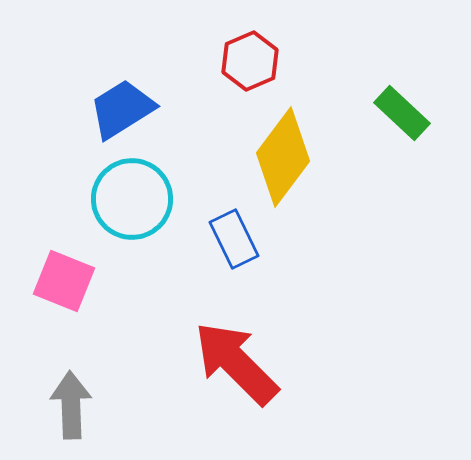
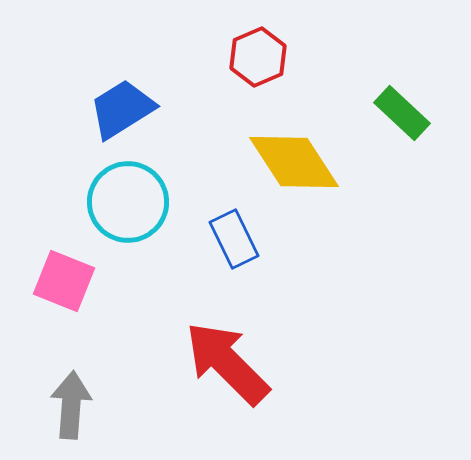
red hexagon: moved 8 px right, 4 px up
yellow diamond: moved 11 px right, 5 px down; rotated 70 degrees counterclockwise
cyan circle: moved 4 px left, 3 px down
red arrow: moved 9 px left
gray arrow: rotated 6 degrees clockwise
